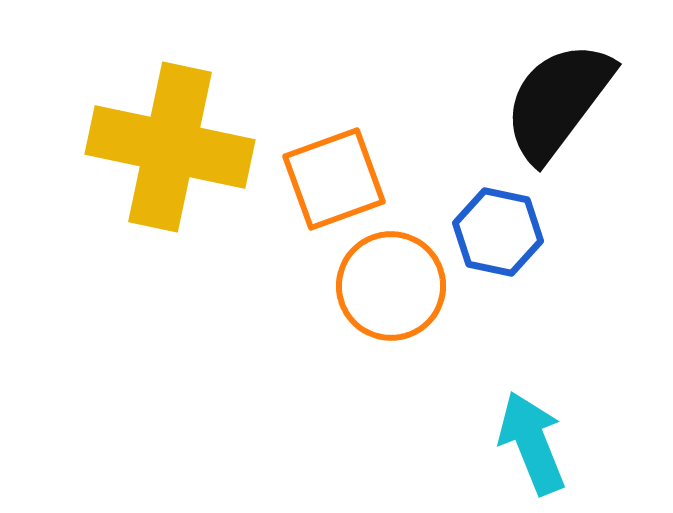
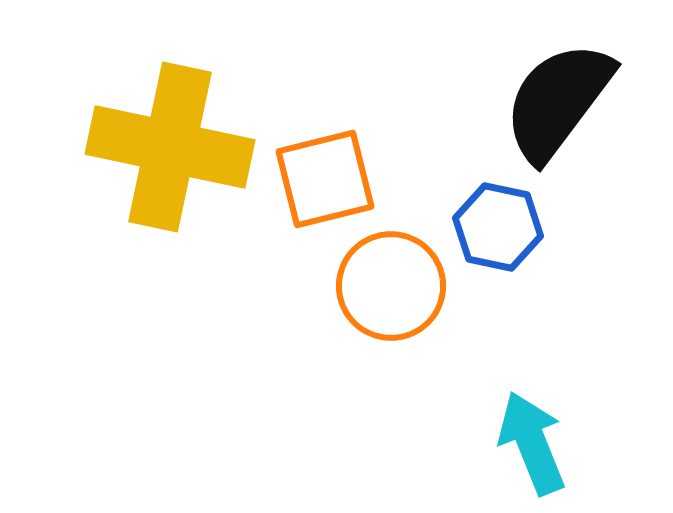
orange square: moved 9 px left; rotated 6 degrees clockwise
blue hexagon: moved 5 px up
